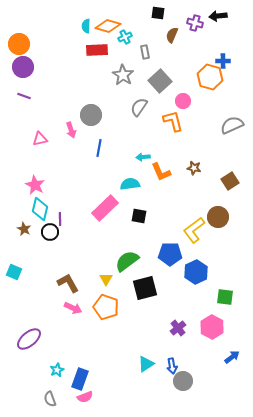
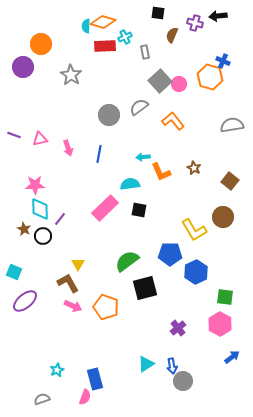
orange diamond at (108, 26): moved 5 px left, 4 px up
orange circle at (19, 44): moved 22 px right
red rectangle at (97, 50): moved 8 px right, 4 px up
blue cross at (223, 61): rotated 24 degrees clockwise
gray star at (123, 75): moved 52 px left
purple line at (24, 96): moved 10 px left, 39 px down
pink circle at (183, 101): moved 4 px left, 17 px up
gray semicircle at (139, 107): rotated 18 degrees clockwise
gray circle at (91, 115): moved 18 px right
orange L-shape at (173, 121): rotated 25 degrees counterclockwise
gray semicircle at (232, 125): rotated 15 degrees clockwise
pink arrow at (71, 130): moved 3 px left, 18 px down
blue line at (99, 148): moved 6 px down
brown star at (194, 168): rotated 16 degrees clockwise
brown square at (230, 181): rotated 18 degrees counterclockwise
pink star at (35, 185): rotated 30 degrees counterclockwise
cyan diamond at (40, 209): rotated 15 degrees counterclockwise
black square at (139, 216): moved 6 px up
brown circle at (218, 217): moved 5 px right
purple line at (60, 219): rotated 40 degrees clockwise
yellow L-shape at (194, 230): rotated 84 degrees counterclockwise
black circle at (50, 232): moved 7 px left, 4 px down
yellow triangle at (106, 279): moved 28 px left, 15 px up
pink arrow at (73, 308): moved 2 px up
pink hexagon at (212, 327): moved 8 px right, 3 px up
purple ellipse at (29, 339): moved 4 px left, 38 px up
blue rectangle at (80, 379): moved 15 px right; rotated 35 degrees counterclockwise
pink semicircle at (85, 397): rotated 49 degrees counterclockwise
gray semicircle at (50, 399): moved 8 px left; rotated 91 degrees clockwise
